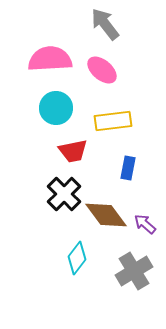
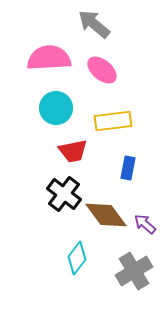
gray arrow: moved 11 px left; rotated 12 degrees counterclockwise
pink semicircle: moved 1 px left, 1 px up
black cross: rotated 8 degrees counterclockwise
